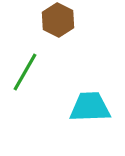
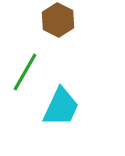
cyan trapezoid: moved 29 px left; rotated 117 degrees clockwise
